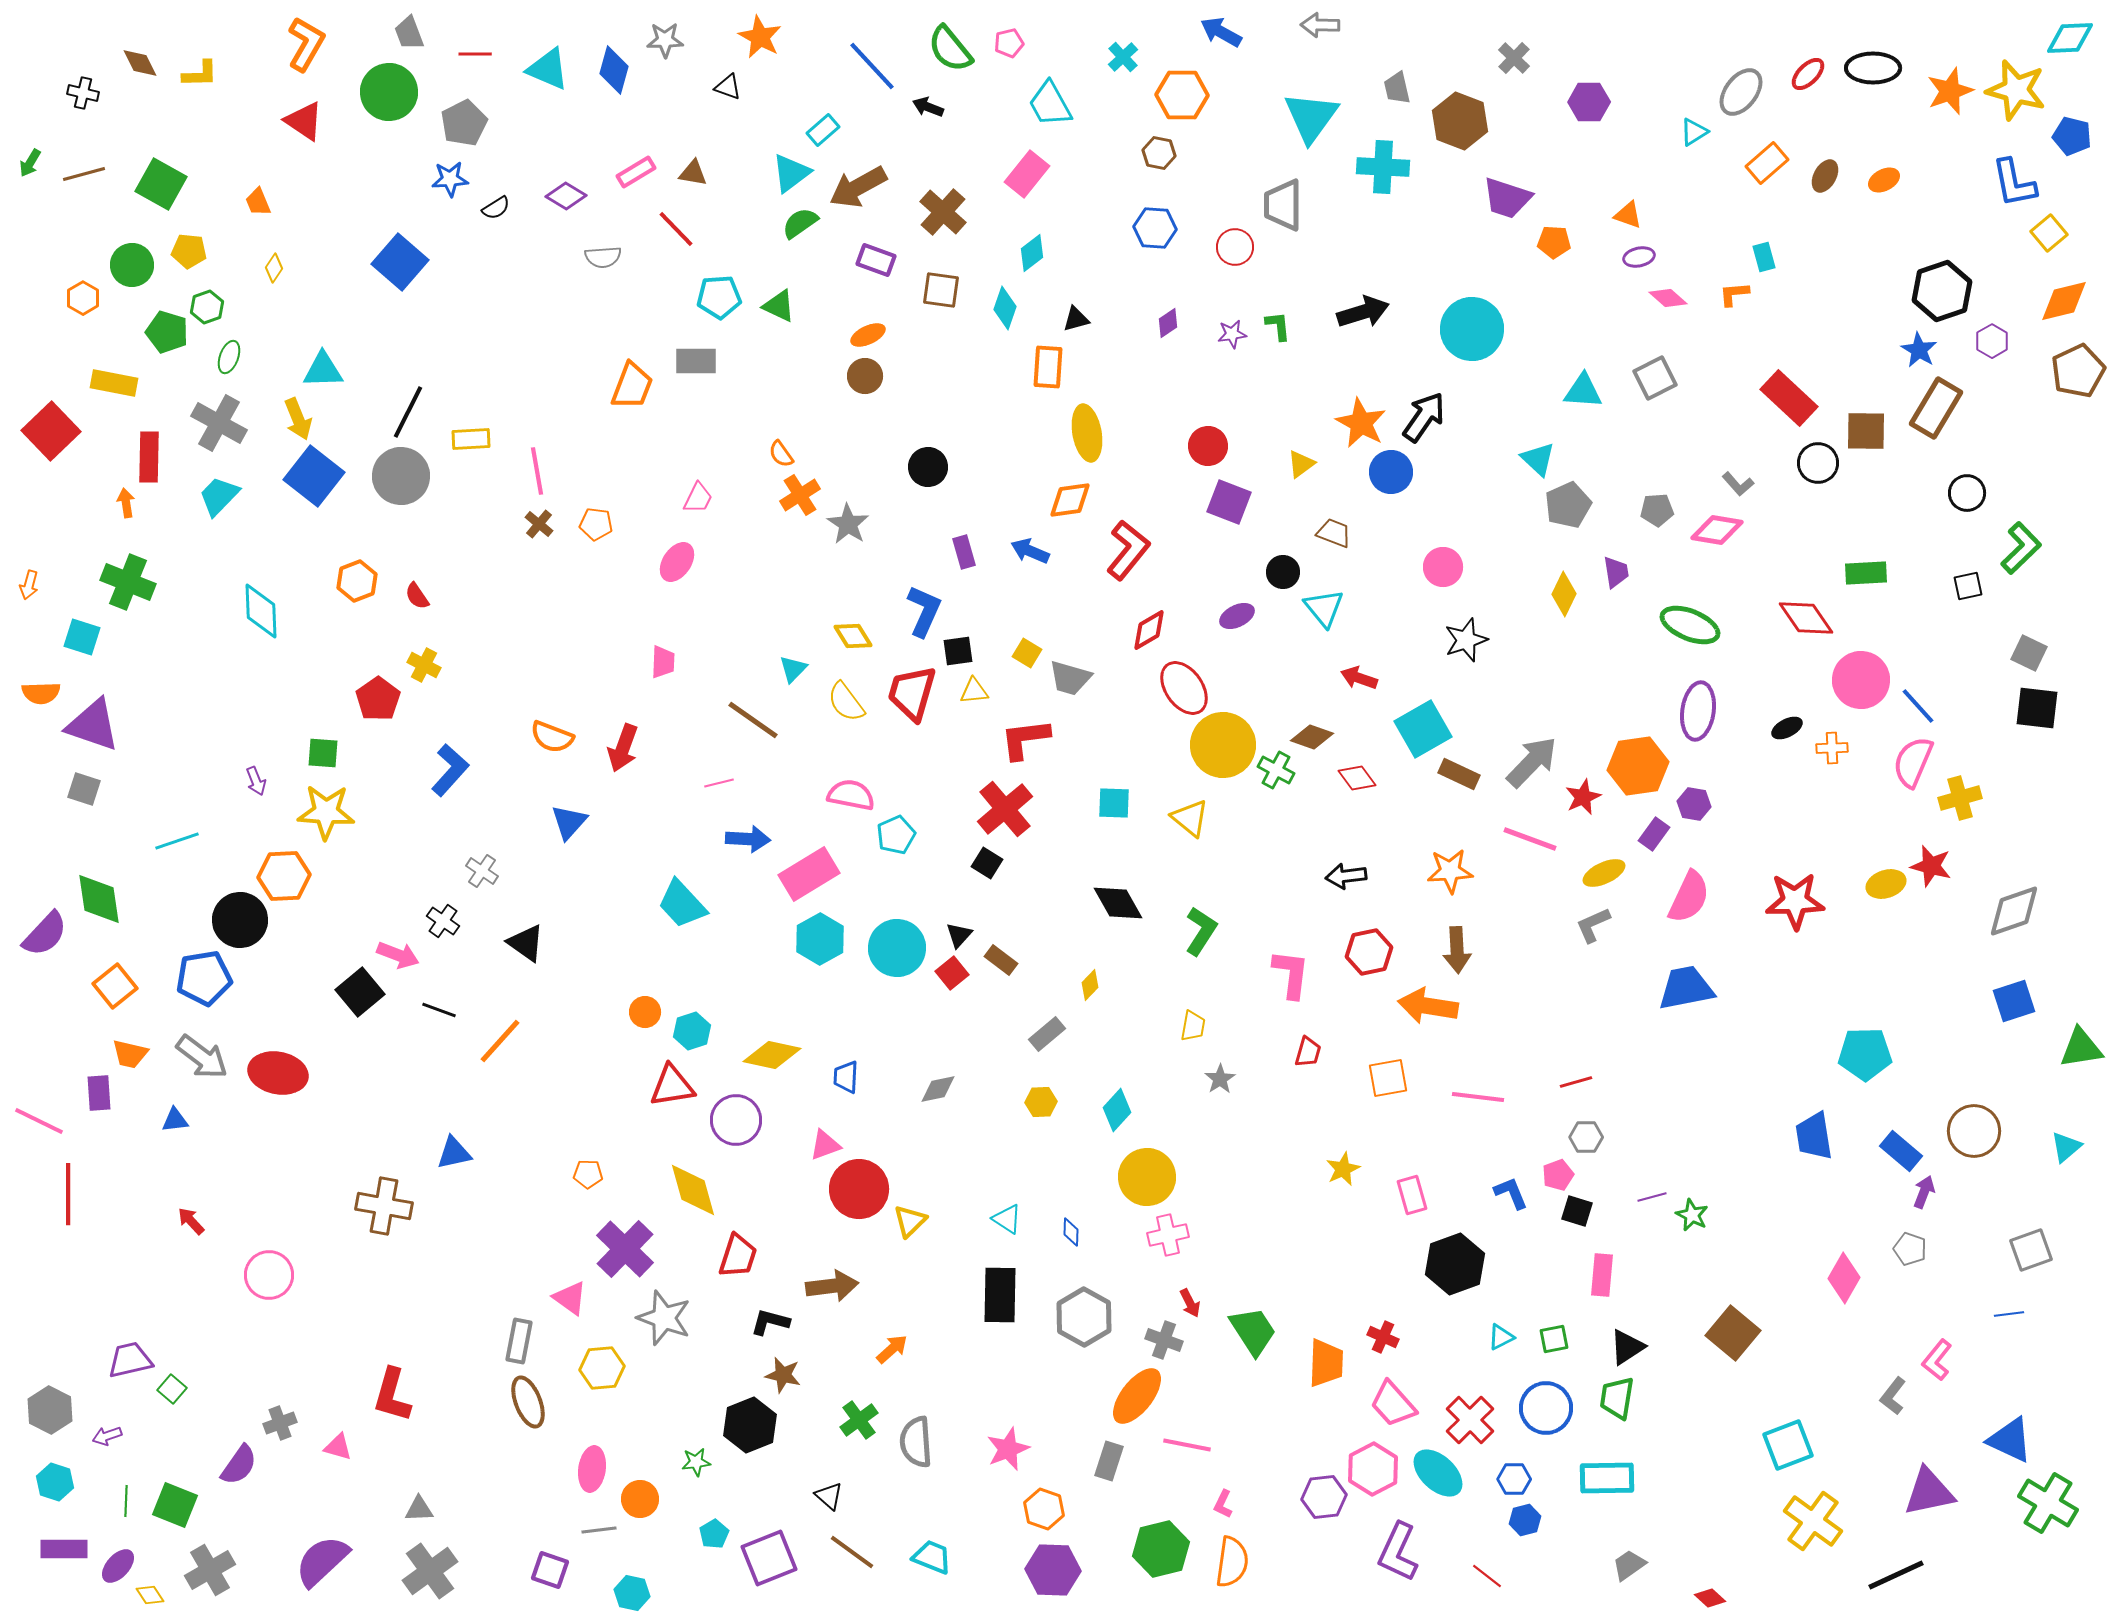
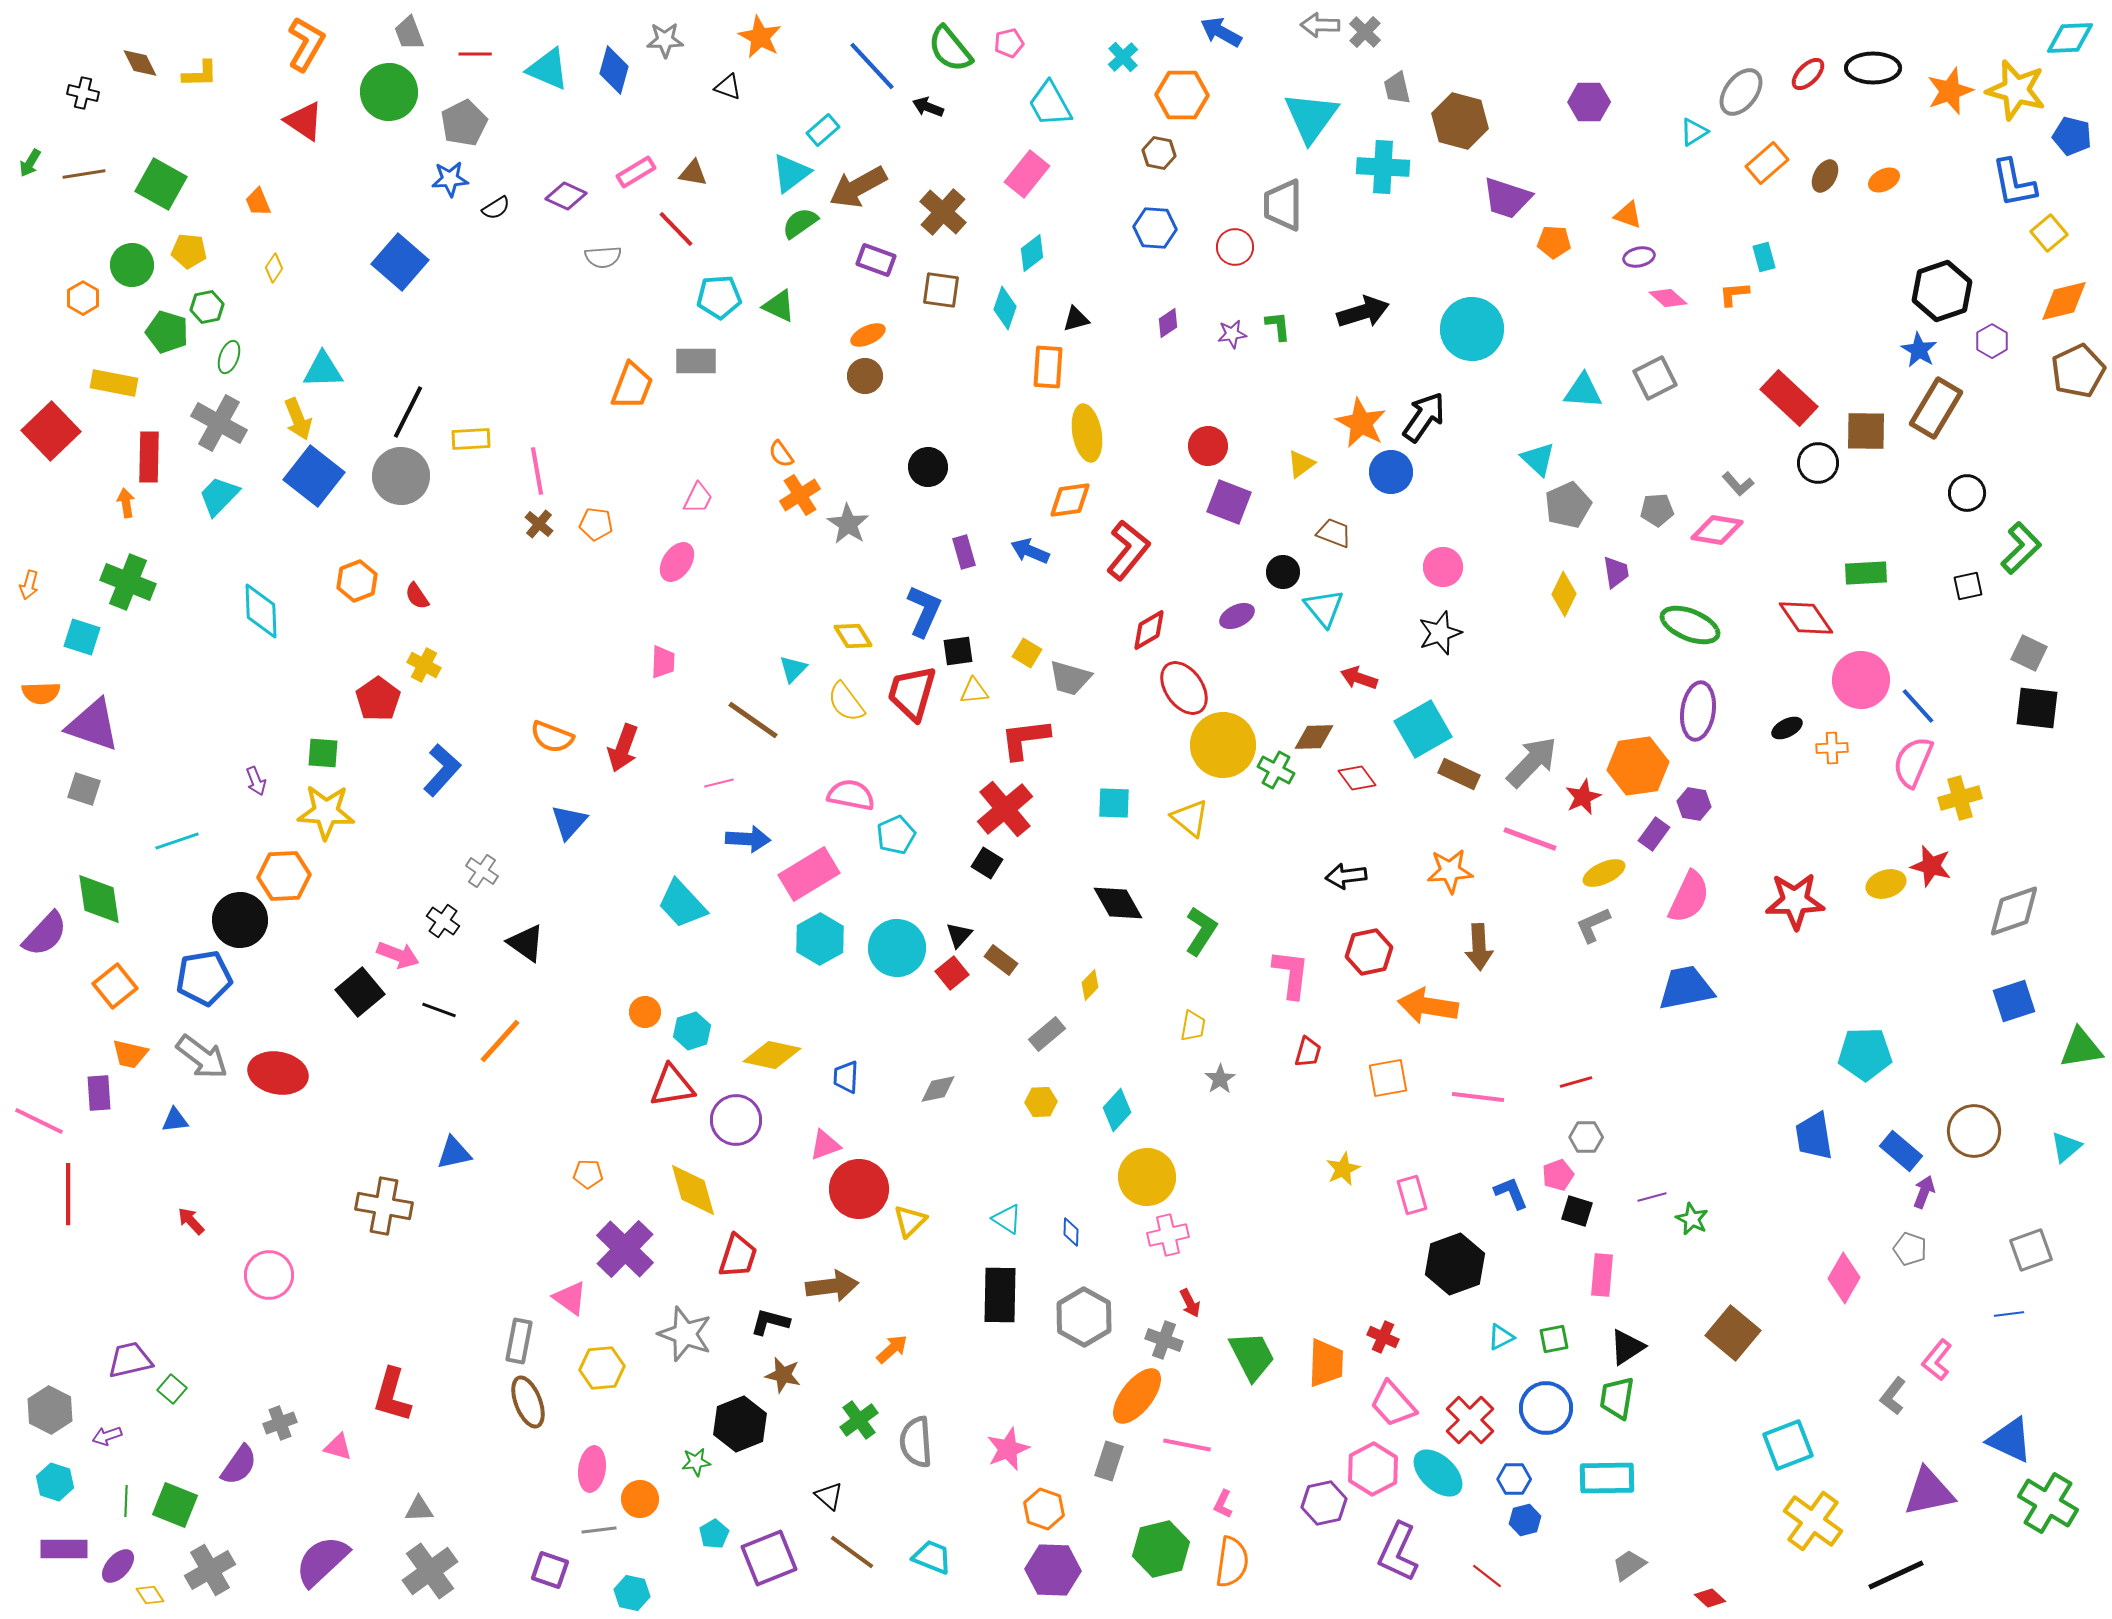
gray cross at (1514, 58): moved 149 px left, 26 px up
brown hexagon at (1460, 121): rotated 6 degrees counterclockwise
brown line at (84, 174): rotated 6 degrees clockwise
purple diamond at (566, 196): rotated 6 degrees counterclockwise
green hexagon at (207, 307): rotated 8 degrees clockwise
black star at (1466, 640): moved 26 px left, 7 px up
brown diamond at (1312, 737): moved 2 px right; rotated 21 degrees counterclockwise
blue L-shape at (450, 770): moved 8 px left
brown arrow at (1457, 950): moved 22 px right, 3 px up
green star at (1692, 1215): moved 4 px down
gray star at (664, 1318): moved 21 px right, 16 px down
green trapezoid at (1253, 1331): moved 1 px left, 25 px down; rotated 6 degrees clockwise
black hexagon at (750, 1425): moved 10 px left, 1 px up
purple hexagon at (1324, 1497): moved 6 px down; rotated 6 degrees counterclockwise
